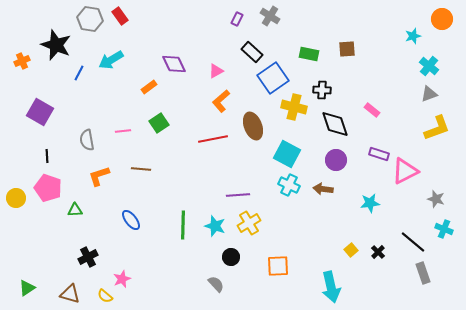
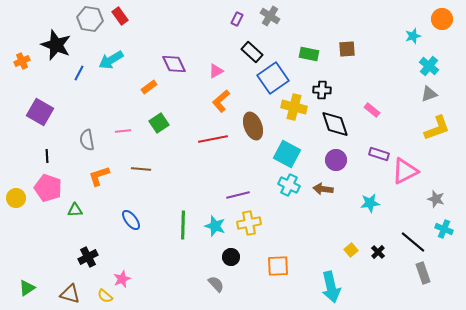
purple line at (238, 195): rotated 10 degrees counterclockwise
yellow cross at (249, 223): rotated 20 degrees clockwise
